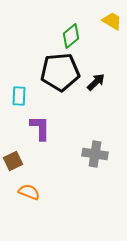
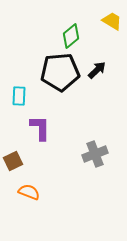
black arrow: moved 1 px right, 12 px up
gray cross: rotated 30 degrees counterclockwise
